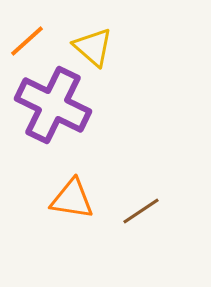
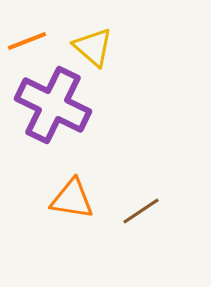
orange line: rotated 21 degrees clockwise
